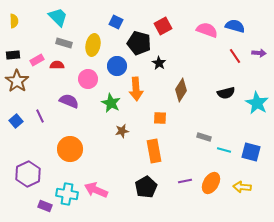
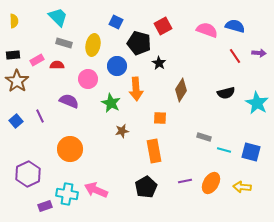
purple rectangle at (45, 206): rotated 40 degrees counterclockwise
